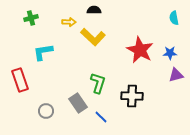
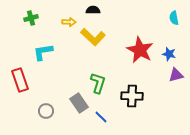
black semicircle: moved 1 px left
blue star: moved 1 px left, 1 px down; rotated 16 degrees clockwise
gray rectangle: moved 1 px right
